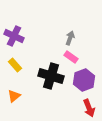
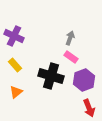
orange triangle: moved 2 px right, 4 px up
